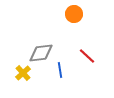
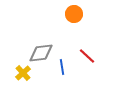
blue line: moved 2 px right, 3 px up
